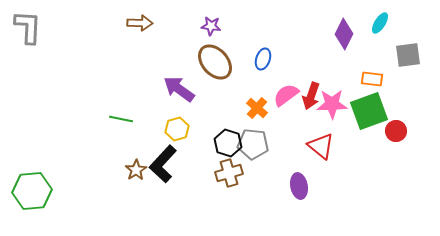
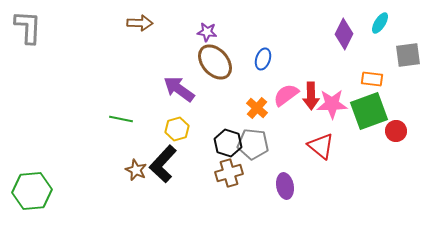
purple star: moved 4 px left, 6 px down
red arrow: rotated 20 degrees counterclockwise
brown star: rotated 15 degrees counterclockwise
purple ellipse: moved 14 px left
